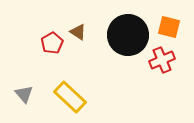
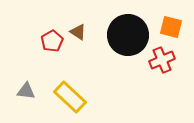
orange square: moved 2 px right
red pentagon: moved 2 px up
gray triangle: moved 2 px right, 3 px up; rotated 42 degrees counterclockwise
